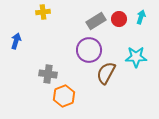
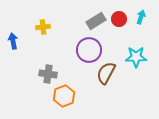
yellow cross: moved 15 px down
blue arrow: moved 3 px left; rotated 28 degrees counterclockwise
